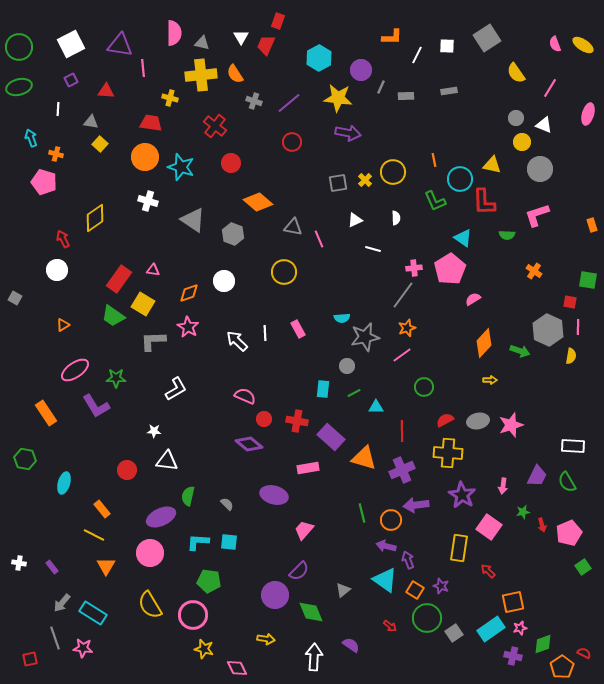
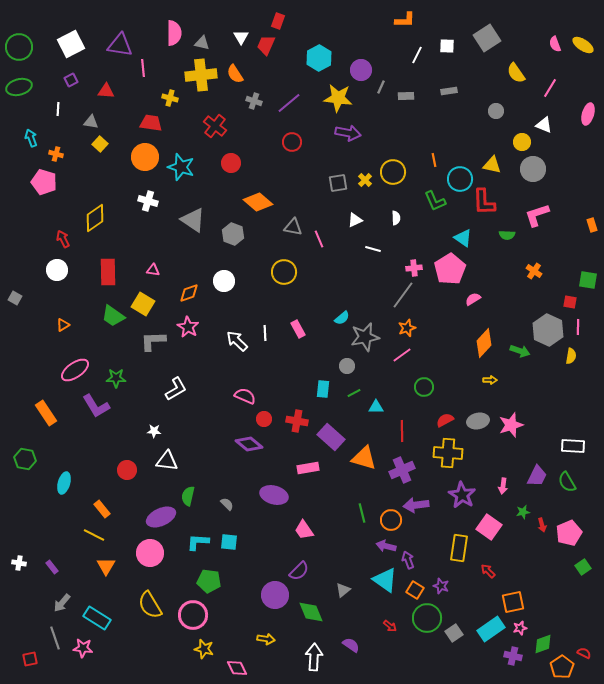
orange L-shape at (392, 37): moved 13 px right, 17 px up
gray circle at (516, 118): moved 20 px left, 7 px up
gray circle at (540, 169): moved 7 px left
red rectangle at (119, 279): moved 11 px left, 7 px up; rotated 36 degrees counterclockwise
cyan semicircle at (342, 318): rotated 35 degrees counterclockwise
pink trapezoid at (304, 530): rotated 75 degrees counterclockwise
cyan rectangle at (93, 613): moved 4 px right, 5 px down
